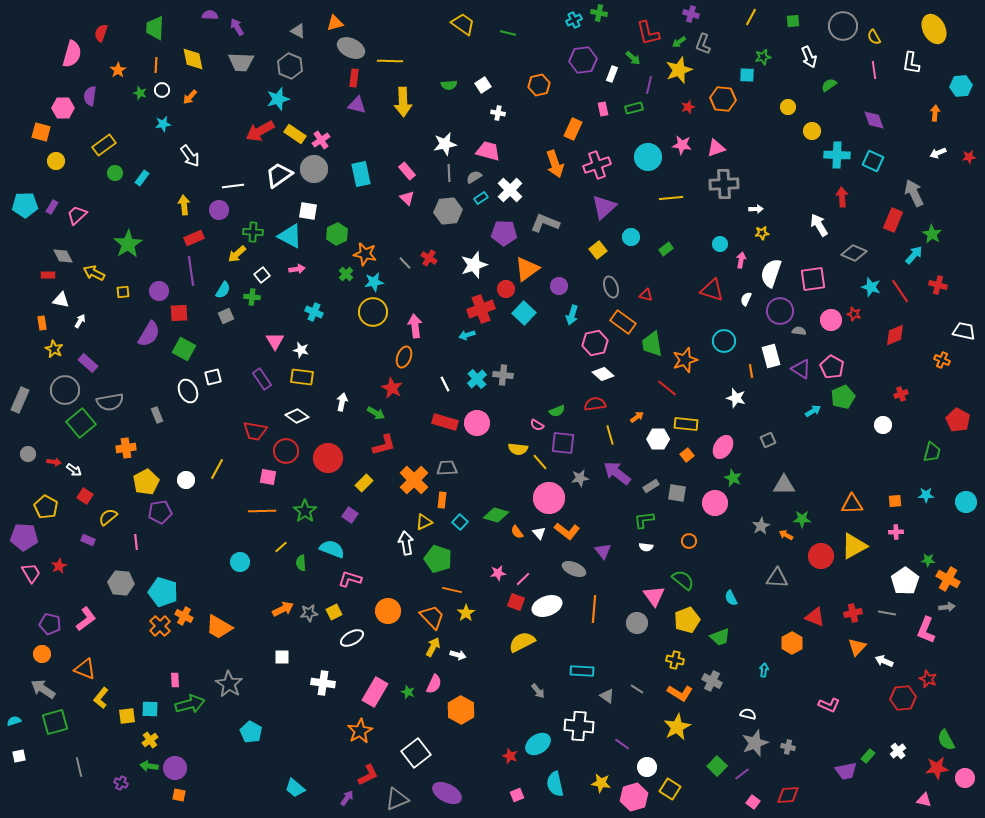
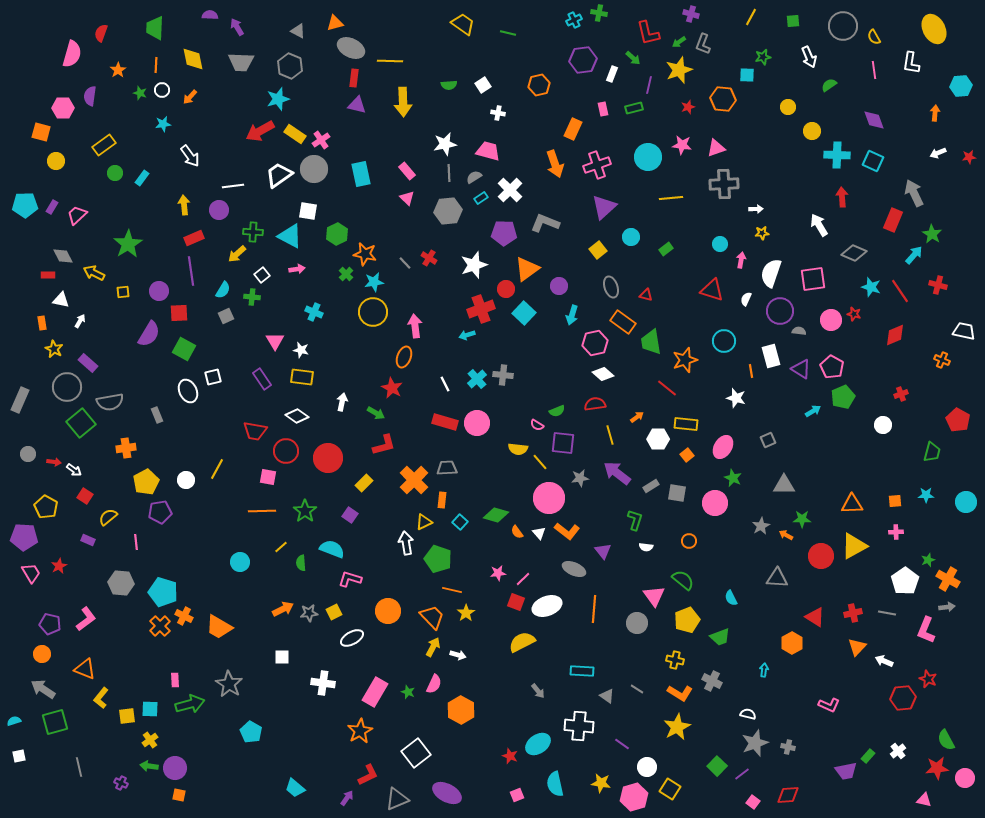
green trapezoid at (652, 344): moved 1 px left, 2 px up
gray circle at (65, 390): moved 2 px right, 3 px up
green L-shape at (644, 520): moved 9 px left; rotated 115 degrees clockwise
green star at (928, 560): rotated 24 degrees counterclockwise
red triangle at (815, 617): rotated 10 degrees clockwise
